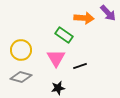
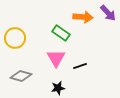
orange arrow: moved 1 px left, 1 px up
green rectangle: moved 3 px left, 2 px up
yellow circle: moved 6 px left, 12 px up
gray diamond: moved 1 px up
